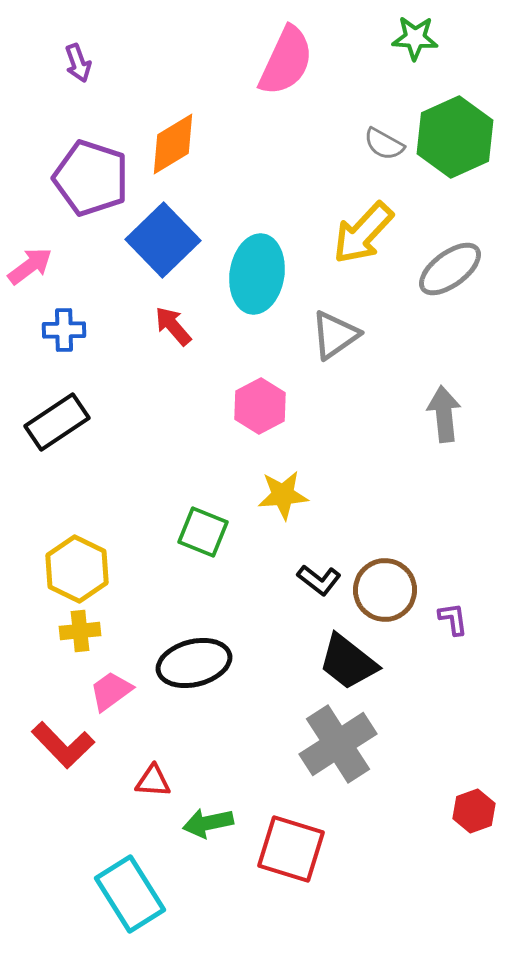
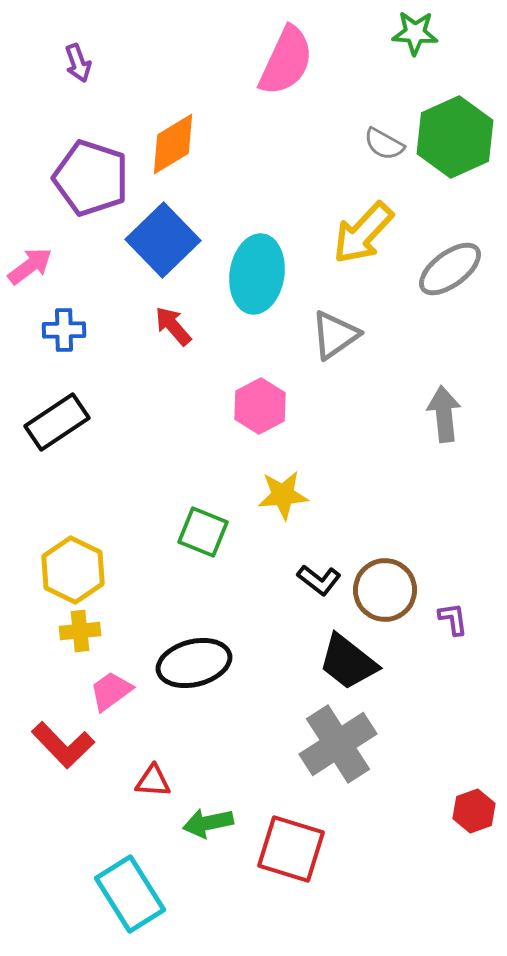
green star: moved 5 px up
yellow hexagon: moved 4 px left, 1 px down
